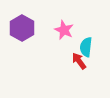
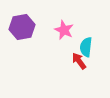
purple hexagon: moved 1 px up; rotated 20 degrees clockwise
